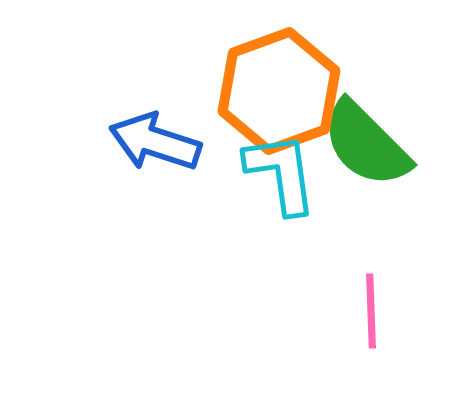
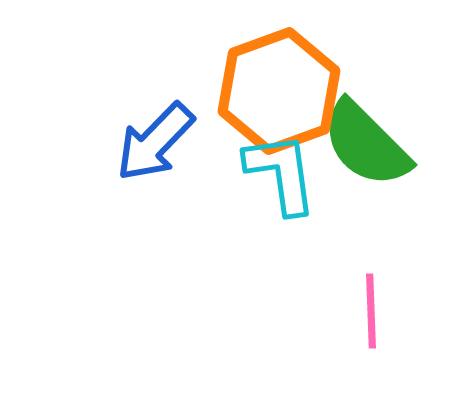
blue arrow: rotated 64 degrees counterclockwise
